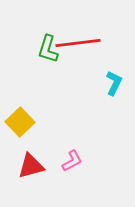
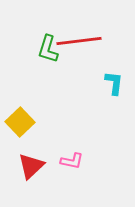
red line: moved 1 px right, 2 px up
cyan L-shape: rotated 20 degrees counterclockwise
pink L-shape: rotated 40 degrees clockwise
red triangle: rotated 28 degrees counterclockwise
